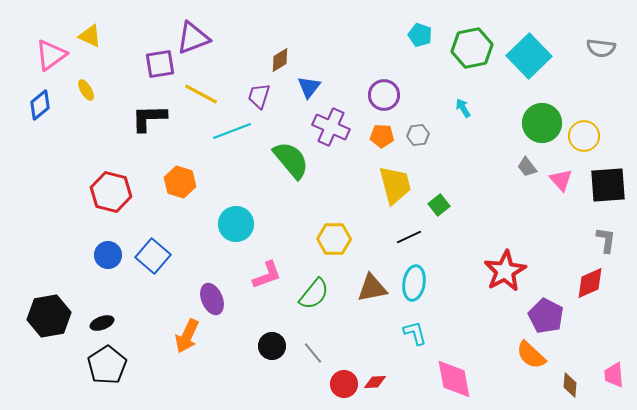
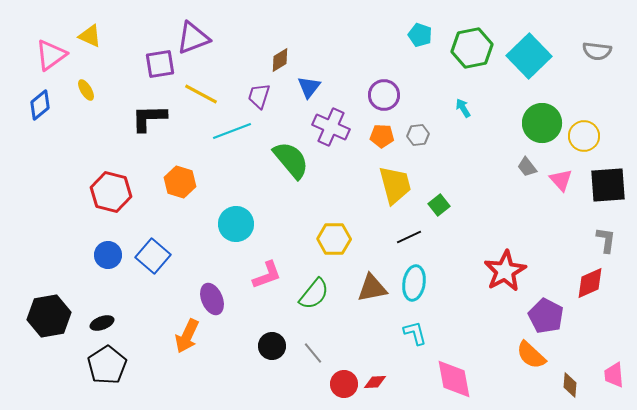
gray semicircle at (601, 48): moved 4 px left, 3 px down
